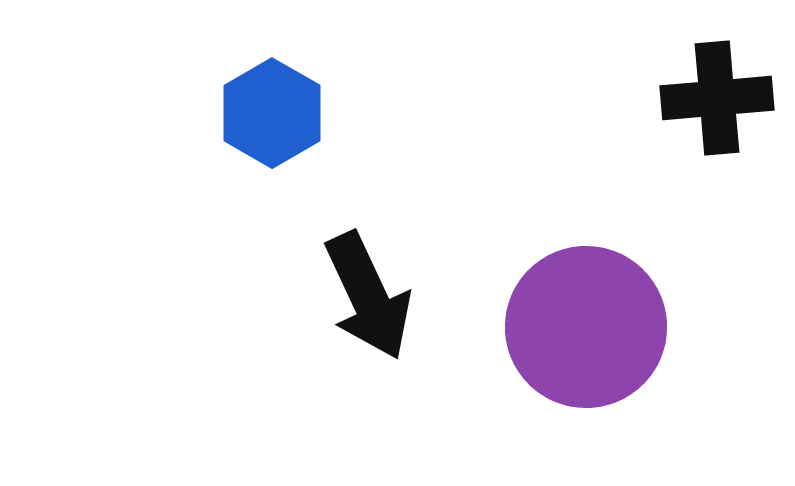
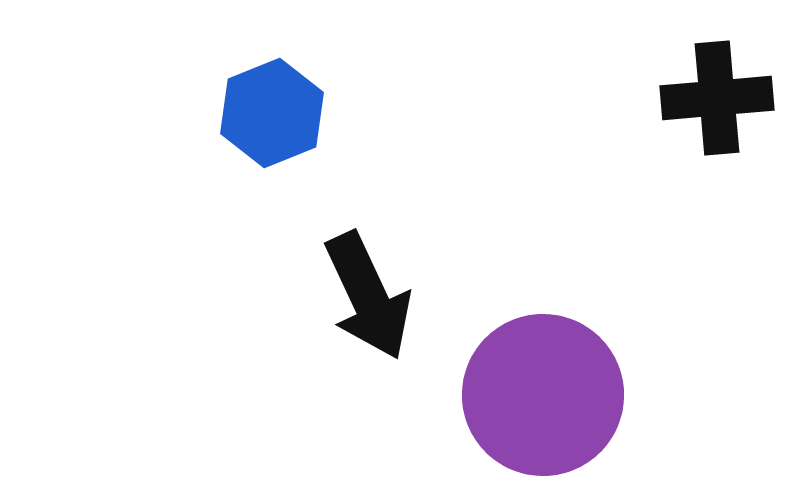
blue hexagon: rotated 8 degrees clockwise
purple circle: moved 43 px left, 68 px down
